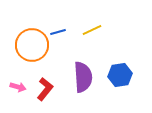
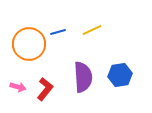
orange circle: moved 3 px left, 1 px up
